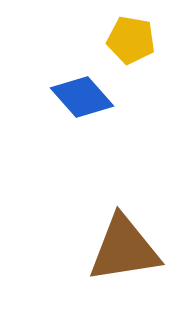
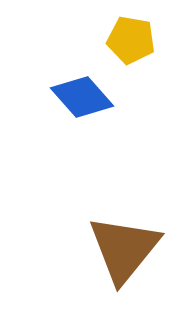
brown triangle: rotated 42 degrees counterclockwise
